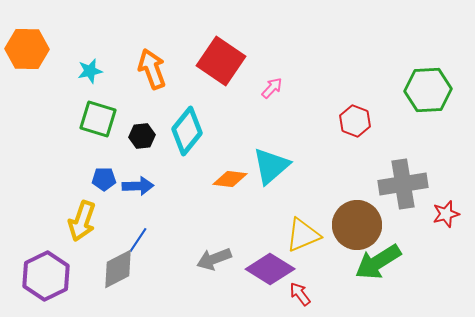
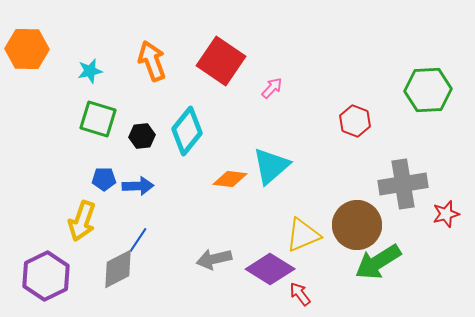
orange arrow: moved 8 px up
gray arrow: rotated 8 degrees clockwise
